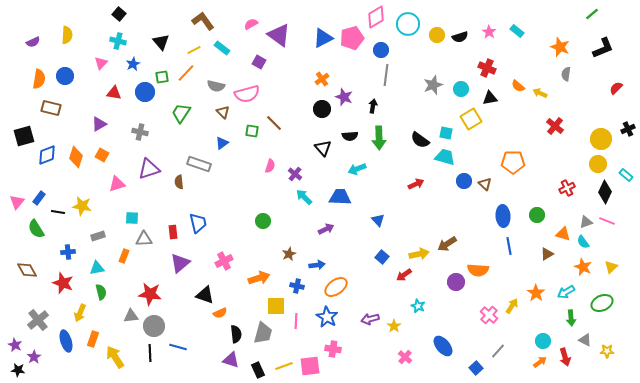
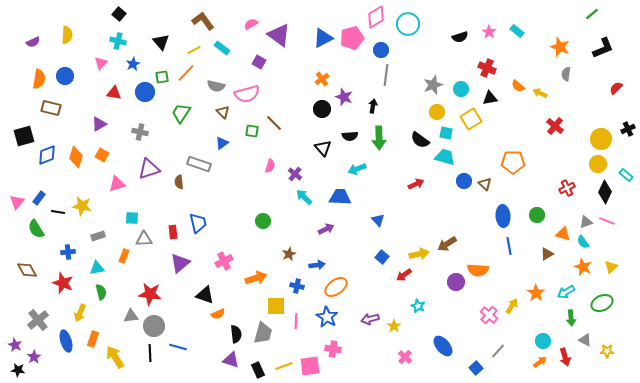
yellow circle at (437, 35): moved 77 px down
orange arrow at (259, 278): moved 3 px left
orange semicircle at (220, 313): moved 2 px left, 1 px down
